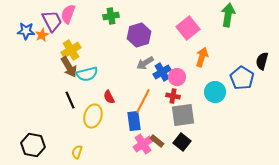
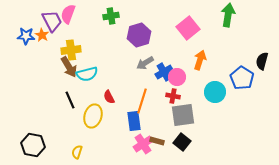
blue star: moved 5 px down
orange star: rotated 16 degrees counterclockwise
yellow cross: rotated 24 degrees clockwise
orange arrow: moved 2 px left, 3 px down
blue cross: moved 2 px right
orange line: moved 1 px left; rotated 10 degrees counterclockwise
brown rectangle: rotated 24 degrees counterclockwise
